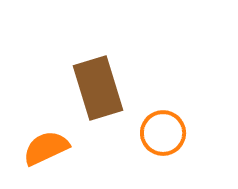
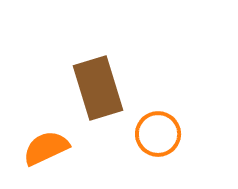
orange circle: moved 5 px left, 1 px down
